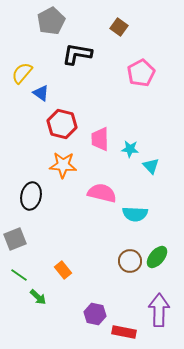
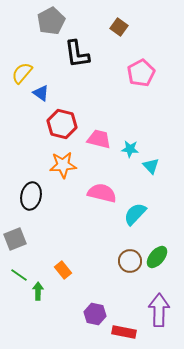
black L-shape: rotated 108 degrees counterclockwise
pink trapezoid: moved 1 px left; rotated 105 degrees clockwise
orange star: rotated 8 degrees counterclockwise
cyan semicircle: rotated 130 degrees clockwise
green arrow: moved 6 px up; rotated 132 degrees counterclockwise
